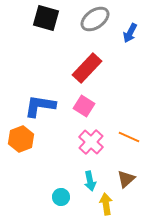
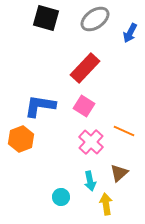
red rectangle: moved 2 px left
orange line: moved 5 px left, 6 px up
brown triangle: moved 7 px left, 6 px up
